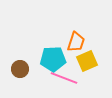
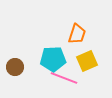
orange trapezoid: moved 1 px right, 8 px up
brown circle: moved 5 px left, 2 px up
